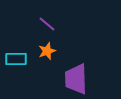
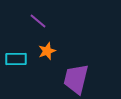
purple line: moved 9 px left, 3 px up
purple trapezoid: rotated 16 degrees clockwise
